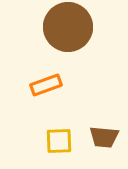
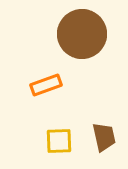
brown circle: moved 14 px right, 7 px down
brown trapezoid: rotated 108 degrees counterclockwise
